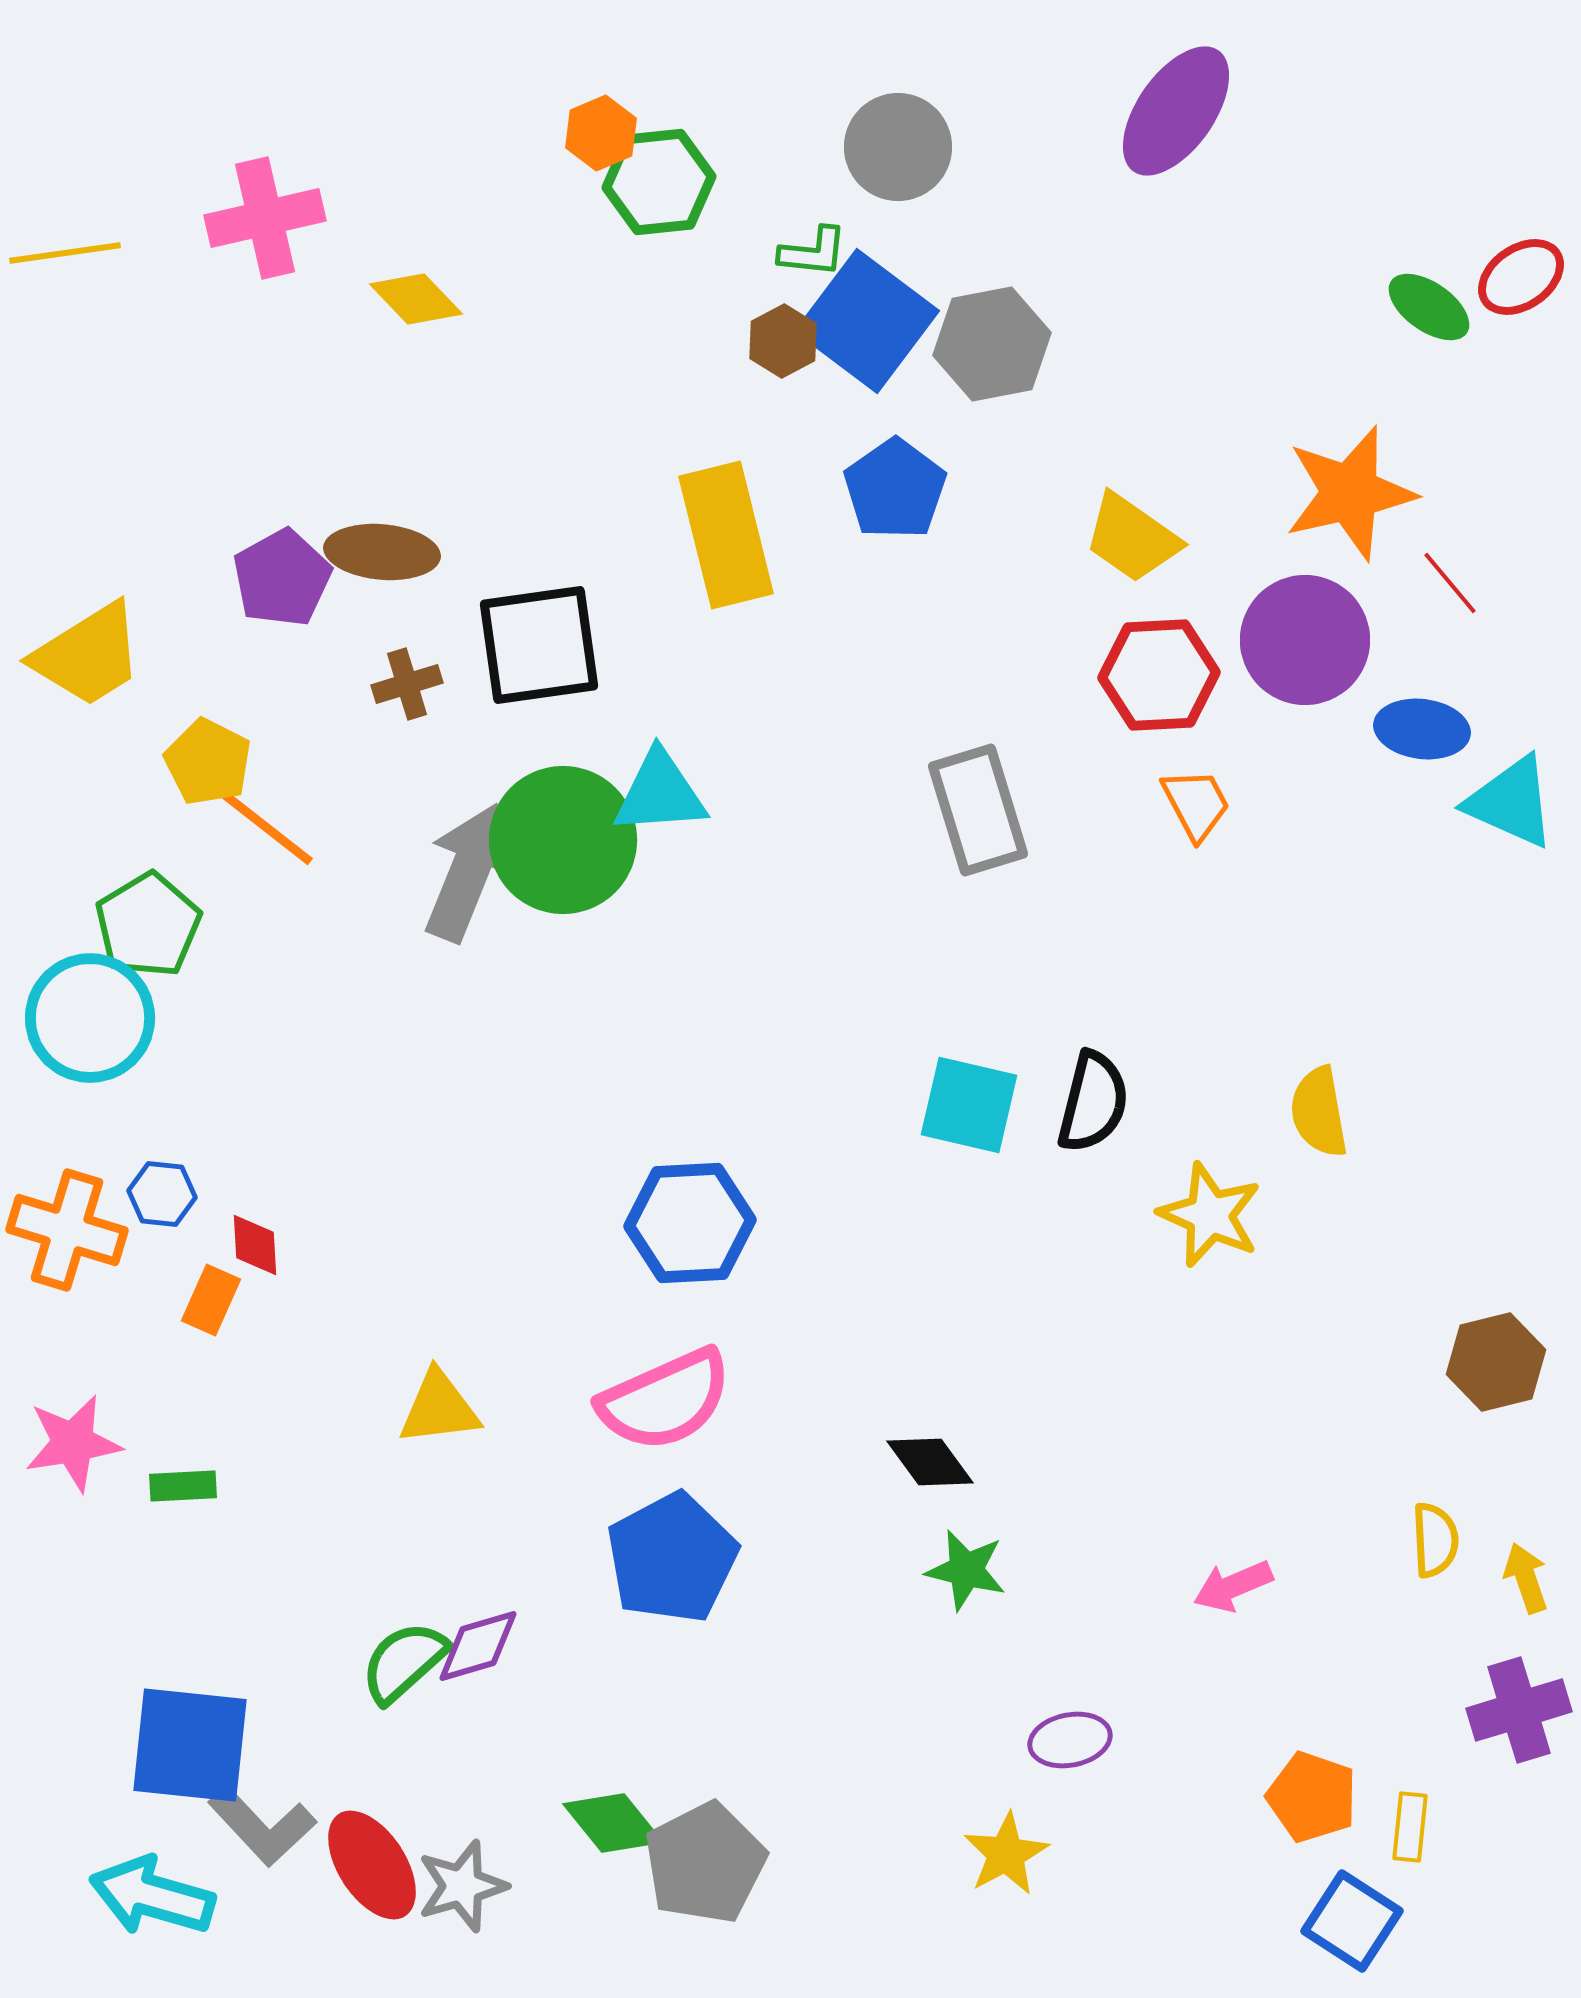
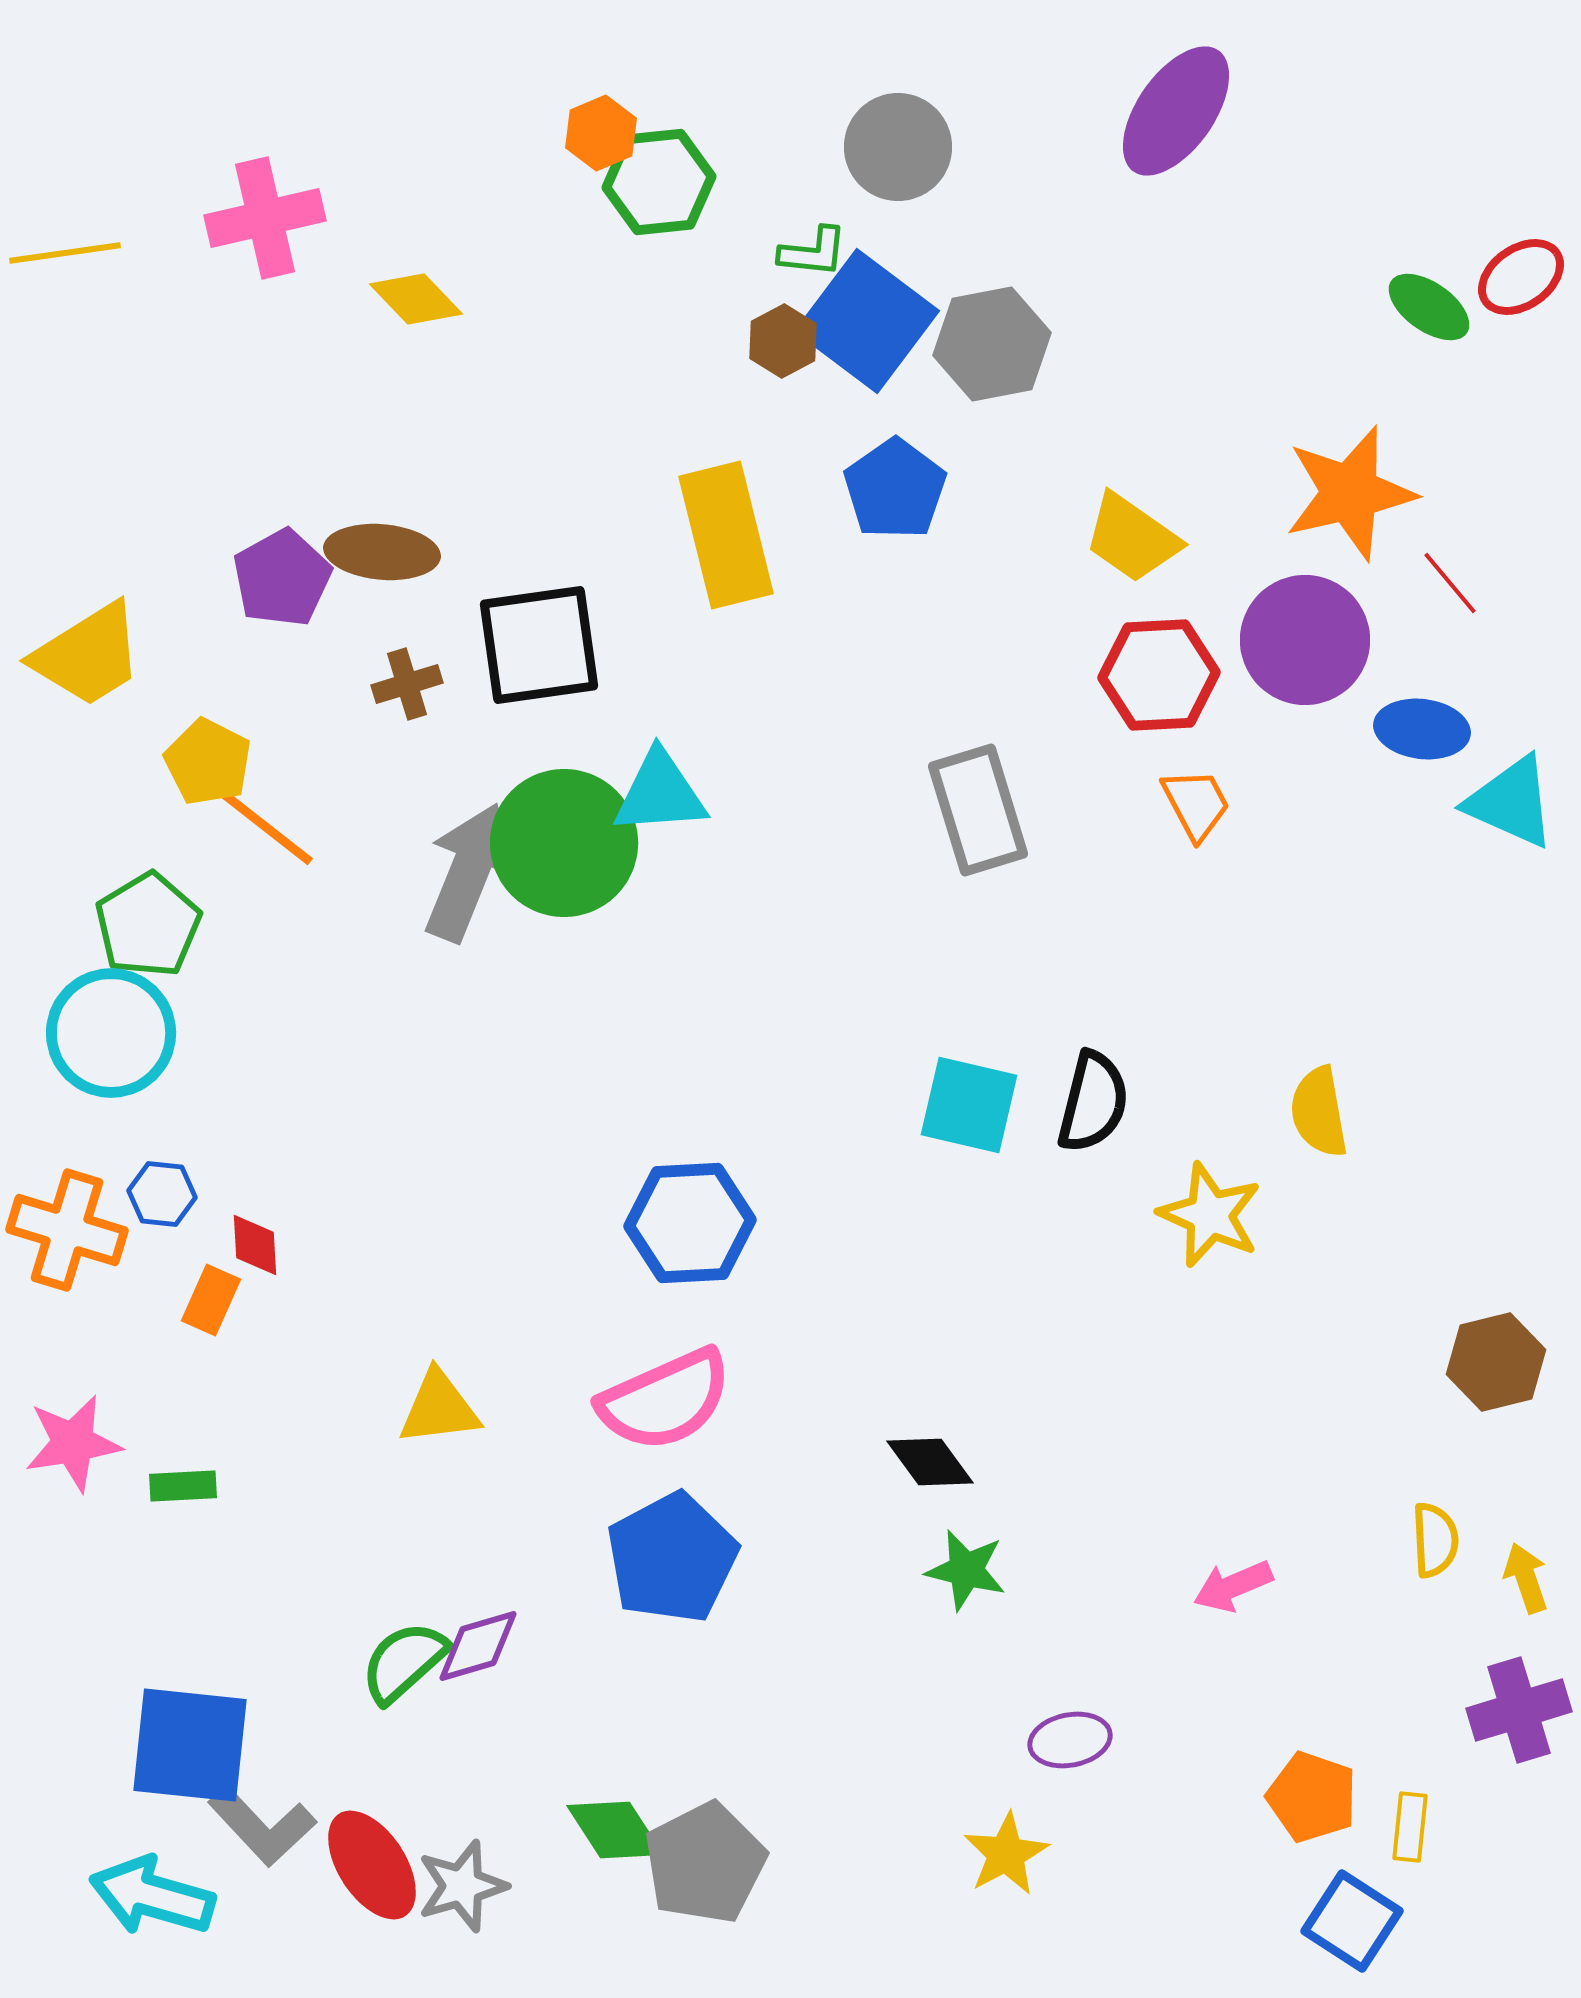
green circle at (563, 840): moved 1 px right, 3 px down
cyan circle at (90, 1018): moved 21 px right, 15 px down
green diamond at (613, 1823): moved 2 px right, 7 px down; rotated 6 degrees clockwise
